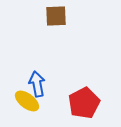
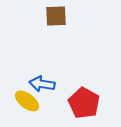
blue arrow: moved 5 px right; rotated 70 degrees counterclockwise
red pentagon: rotated 16 degrees counterclockwise
